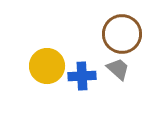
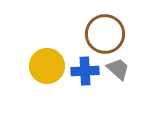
brown circle: moved 17 px left
blue cross: moved 3 px right, 5 px up
